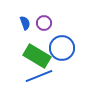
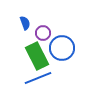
purple circle: moved 1 px left, 10 px down
green rectangle: rotated 32 degrees clockwise
blue line: moved 1 px left, 2 px down
